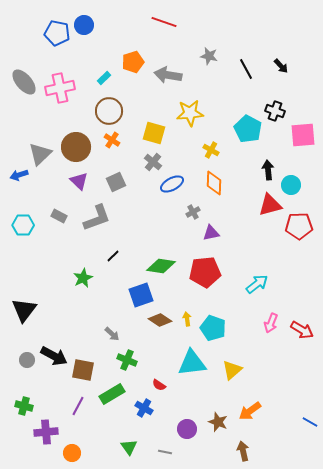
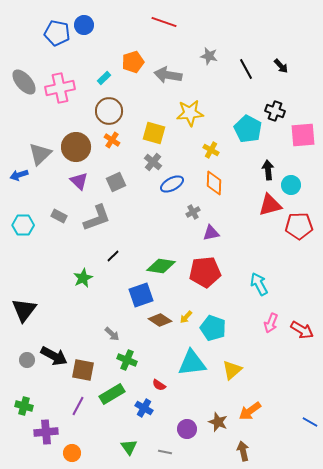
cyan arrow at (257, 284): moved 2 px right; rotated 80 degrees counterclockwise
yellow arrow at (187, 319): moved 1 px left, 2 px up; rotated 128 degrees counterclockwise
